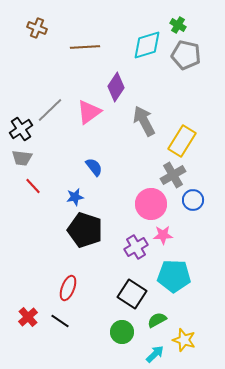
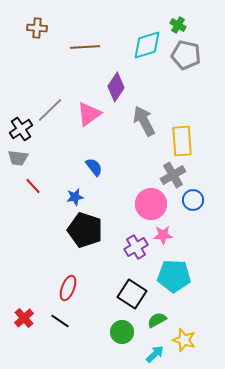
brown cross: rotated 18 degrees counterclockwise
pink triangle: moved 2 px down
yellow rectangle: rotated 36 degrees counterclockwise
gray trapezoid: moved 4 px left
red cross: moved 4 px left, 1 px down
